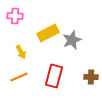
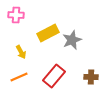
pink cross: moved 1 px right, 1 px up
red rectangle: rotated 25 degrees clockwise
